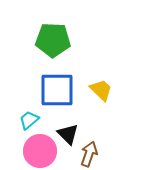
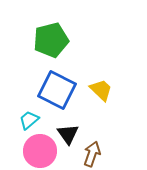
green pentagon: moved 2 px left; rotated 16 degrees counterclockwise
blue square: rotated 27 degrees clockwise
black triangle: rotated 10 degrees clockwise
brown arrow: moved 3 px right
